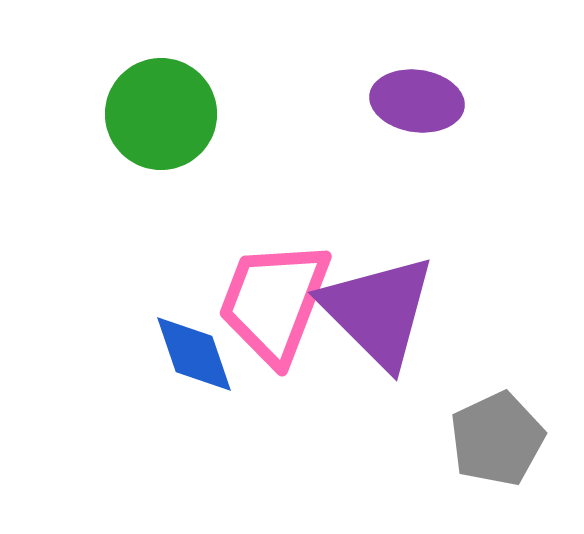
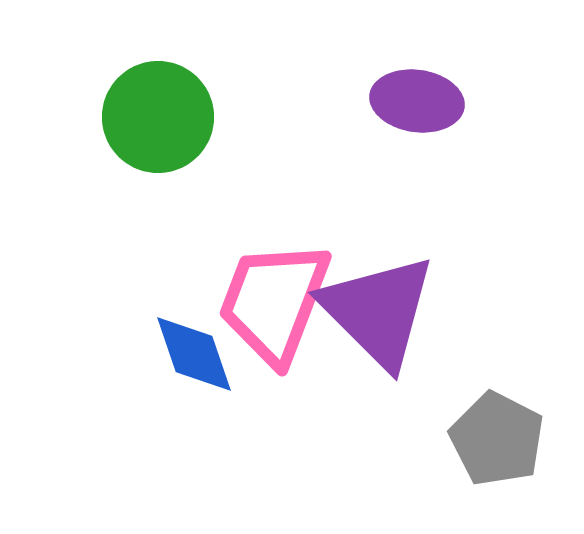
green circle: moved 3 px left, 3 px down
gray pentagon: rotated 20 degrees counterclockwise
